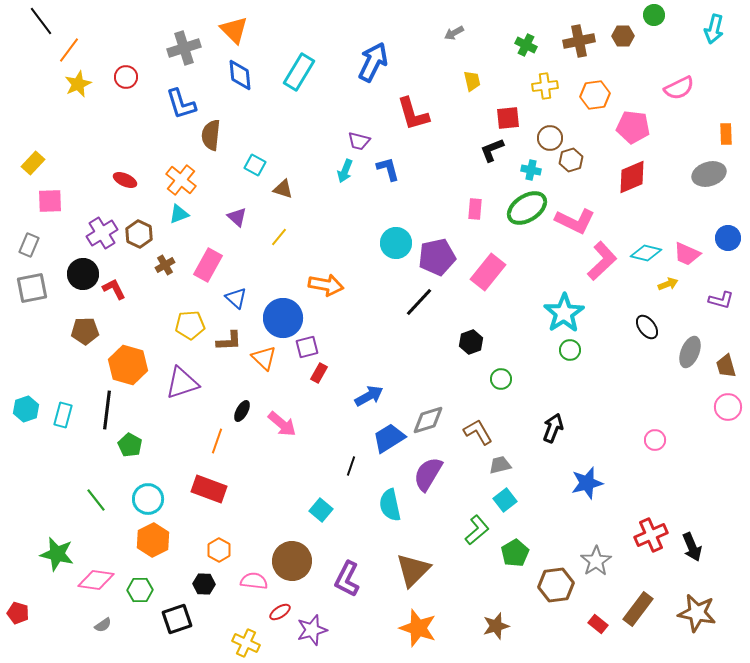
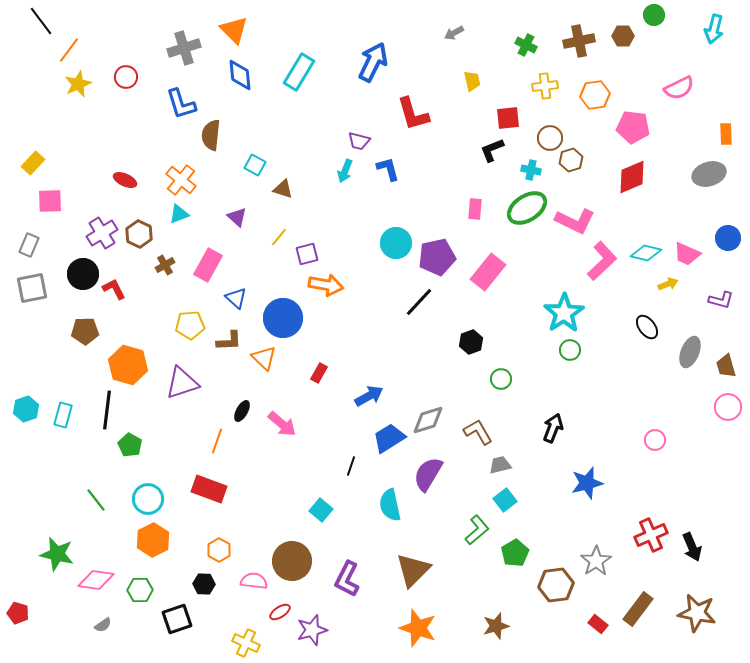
purple square at (307, 347): moved 93 px up
